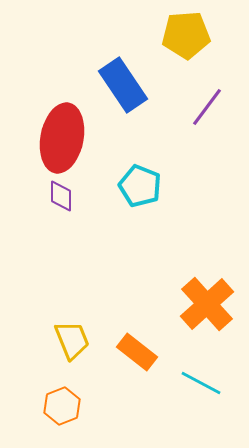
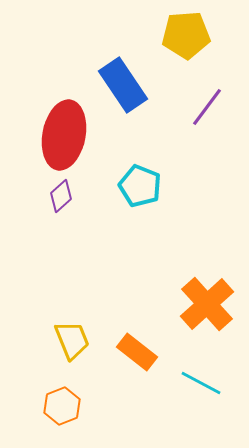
red ellipse: moved 2 px right, 3 px up
purple diamond: rotated 48 degrees clockwise
